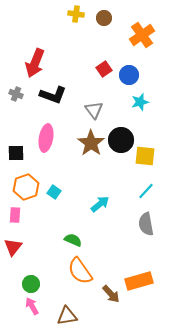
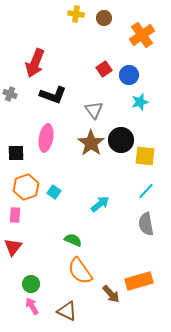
gray cross: moved 6 px left
brown triangle: moved 5 px up; rotated 35 degrees clockwise
